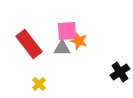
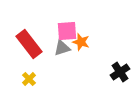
orange star: moved 2 px right, 1 px down
gray triangle: rotated 18 degrees counterclockwise
yellow cross: moved 10 px left, 5 px up
